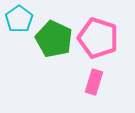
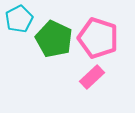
cyan pentagon: rotated 8 degrees clockwise
pink rectangle: moved 2 px left, 5 px up; rotated 30 degrees clockwise
